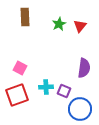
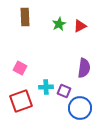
red triangle: rotated 24 degrees clockwise
red square: moved 4 px right, 6 px down
blue circle: moved 1 px up
